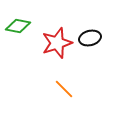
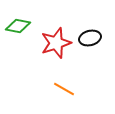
red star: moved 1 px left
orange line: rotated 15 degrees counterclockwise
